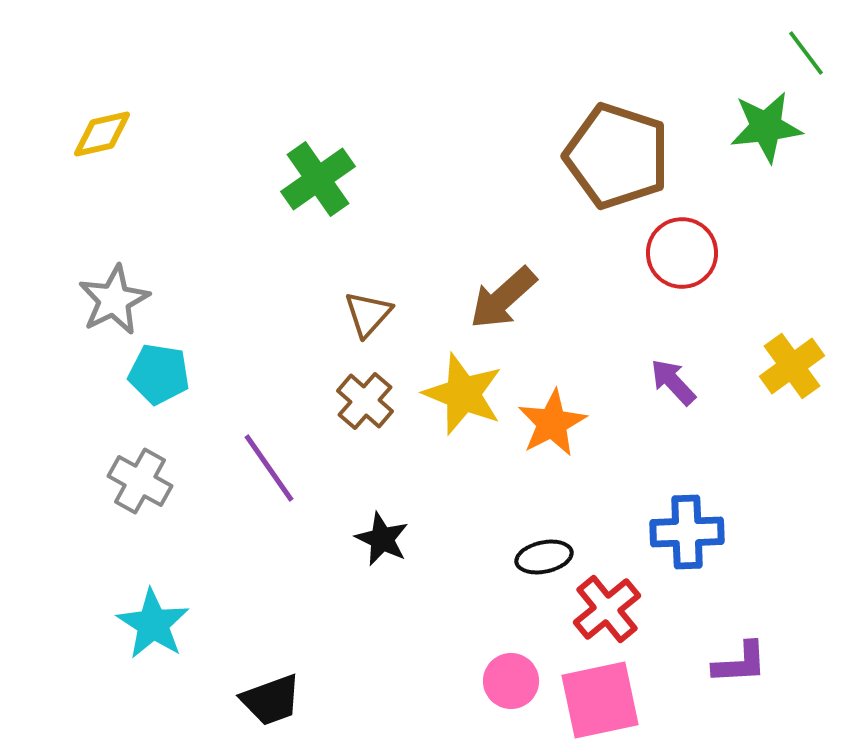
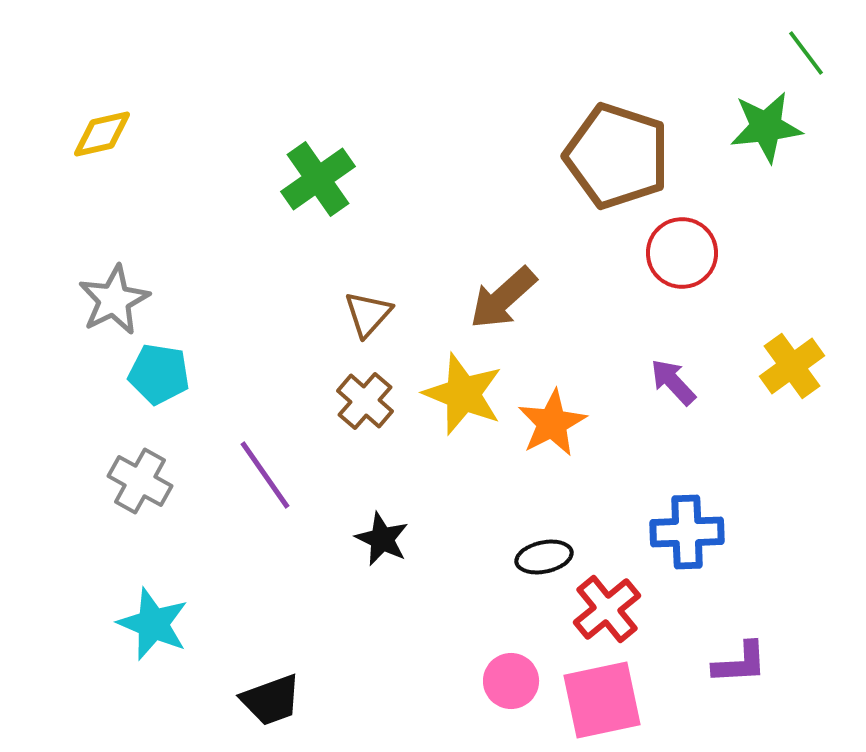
purple line: moved 4 px left, 7 px down
cyan star: rotated 10 degrees counterclockwise
pink square: moved 2 px right
